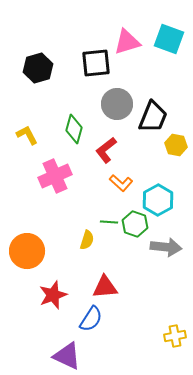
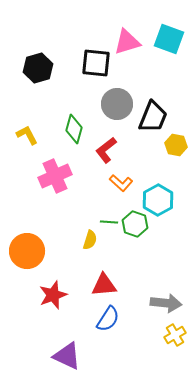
black square: rotated 12 degrees clockwise
yellow semicircle: moved 3 px right
gray arrow: moved 56 px down
red triangle: moved 1 px left, 2 px up
blue semicircle: moved 17 px right
yellow cross: moved 1 px up; rotated 20 degrees counterclockwise
